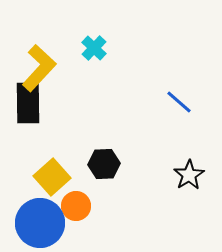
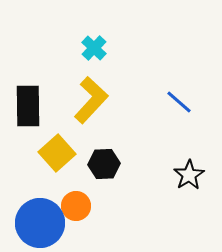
yellow L-shape: moved 52 px right, 32 px down
black rectangle: moved 3 px down
yellow square: moved 5 px right, 24 px up
